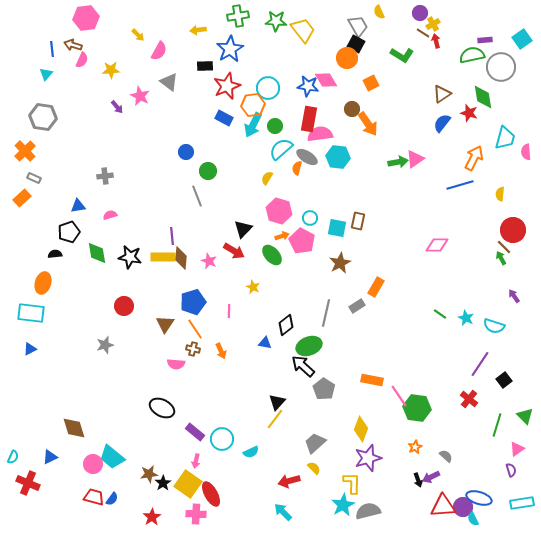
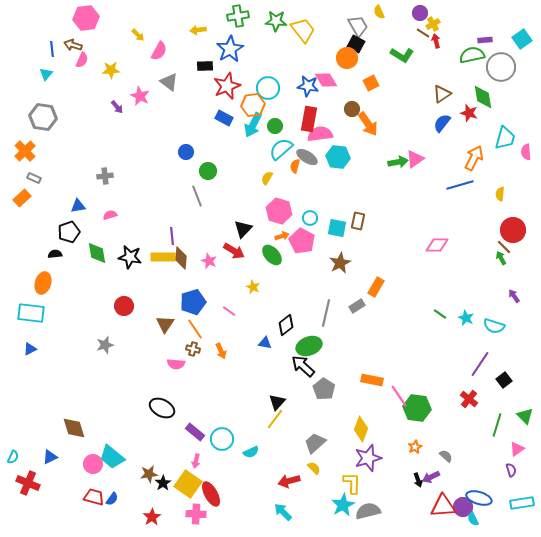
orange semicircle at (297, 168): moved 2 px left, 2 px up
pink line at (229, 311): rotated 56 degrees counterclockwise
